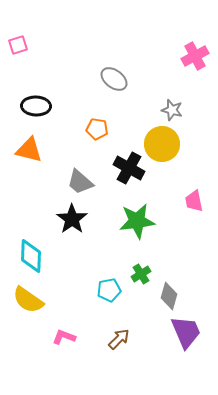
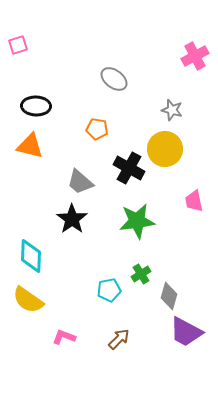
yellow circle: moved 3 px right, 5 px down
orange triangle: moved 1 px right, 4 px up
purple trapezoid: rotated 141 degrees clockwise
